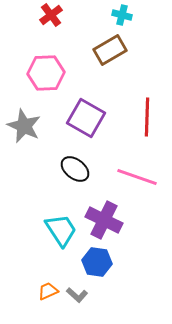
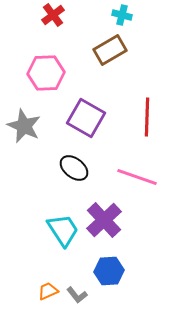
red cross: moved 2 px right
black ellipse: moved 1 px left, 1 px up
purple cross: rotated 21 degrees clockwise
cyan trapezoid: moved 2 px right
blue hexagon: moved 12 px right, 9 px down; rotated 12 degrees counterclockwise
gray L-shape: rotated 10 degrees clockwise
